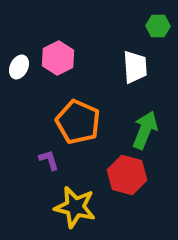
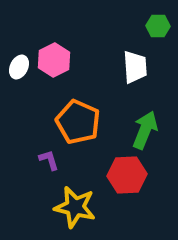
pink hexagon: moved 4 px left, 2 px down
red hexagon: rotated 18 degrees counterclockwise
